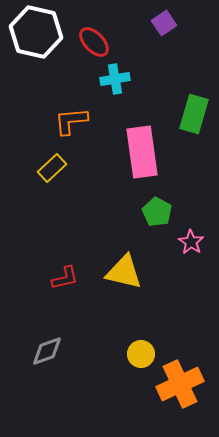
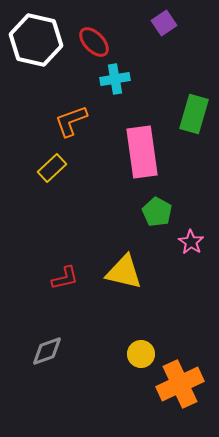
white hexagon: moved 8 px down
orange L-shape: rotated 15 degrees counterclockwise
